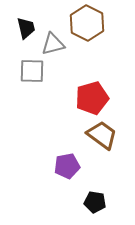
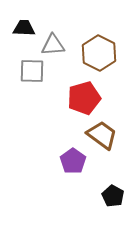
brown hexagon: moved 12 px right, 30 px down
black trapezoid: moved 2 px left; rotated 75 degrees counterclockwise
gray triangle: moved 1 px down; rotated 10 degrees clockwise
red pentagon: moved 8 px left
purple pentagon: moved 6 px right, 5 px up; rotated 25 degrees counterclockwise
black pentagon: moved 18 px right, 6 px up; rotated 20 degrees clockwise
